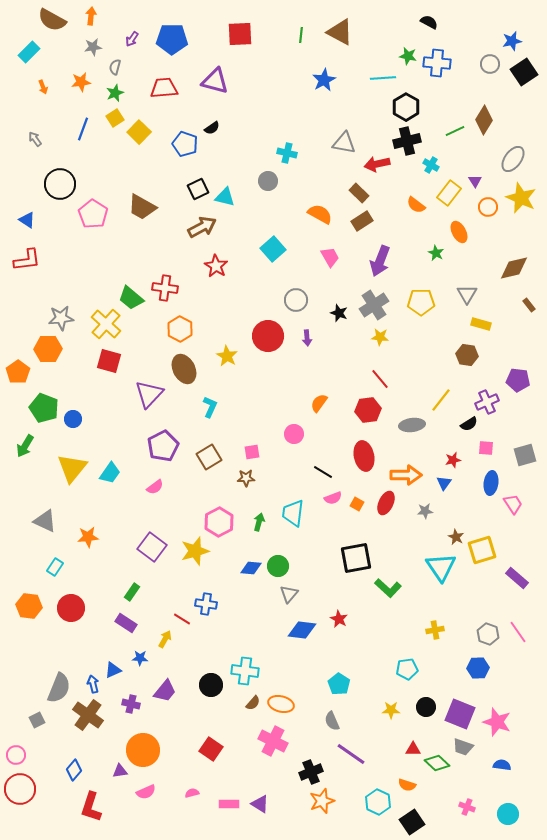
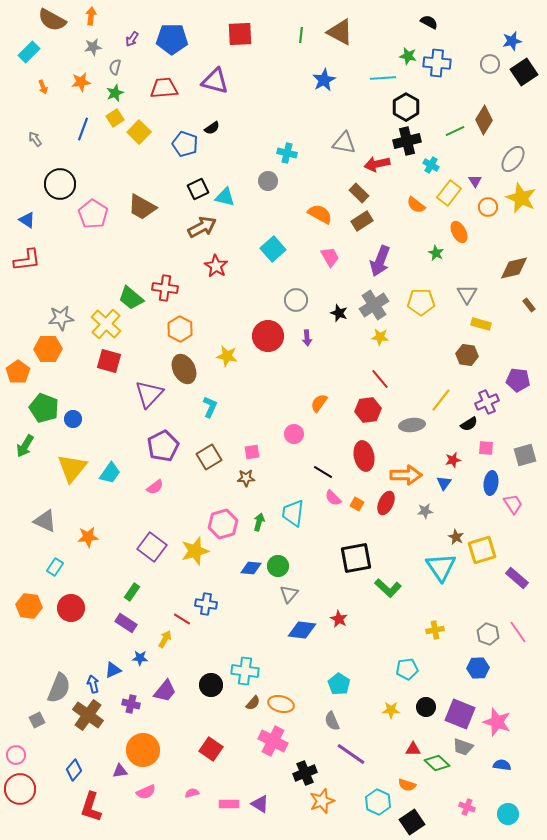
yellow star at (227, 356): rotated 20 degrees counterclockwise
pink semicircle at (333, 498): rotated 66 degrees clockwise
pink hexagon at (219, 522): moved 4 px right, 2 px down; rotated 12 degrees clockwise
black cross at (311, 772): moved 6 px left, 1 px down
